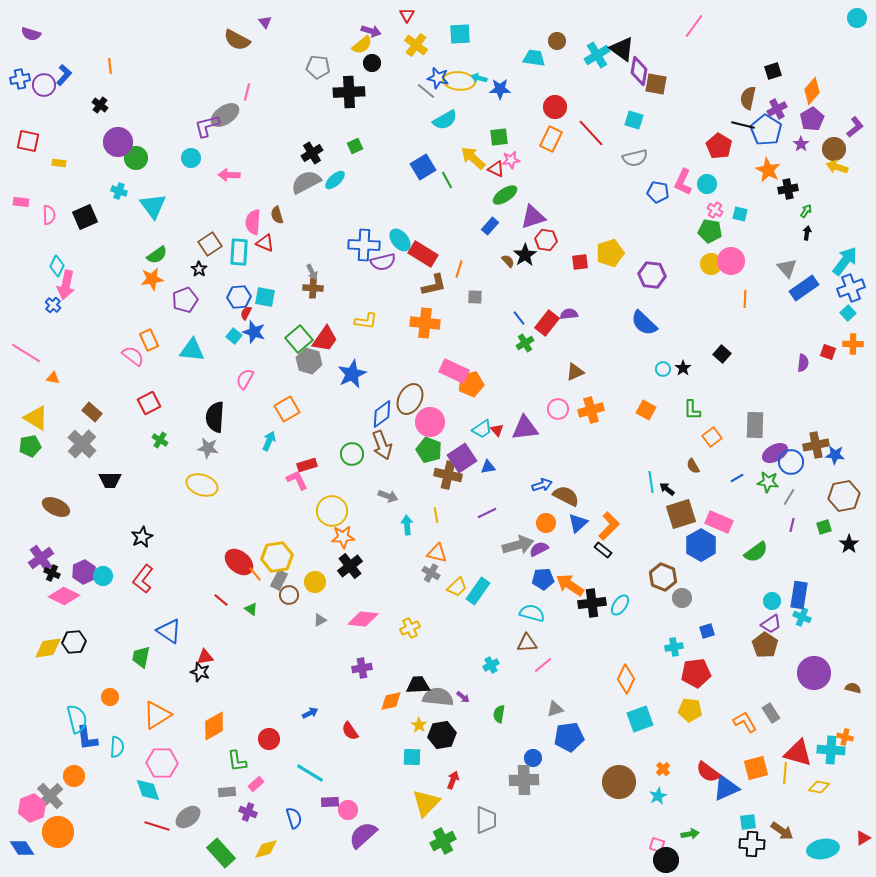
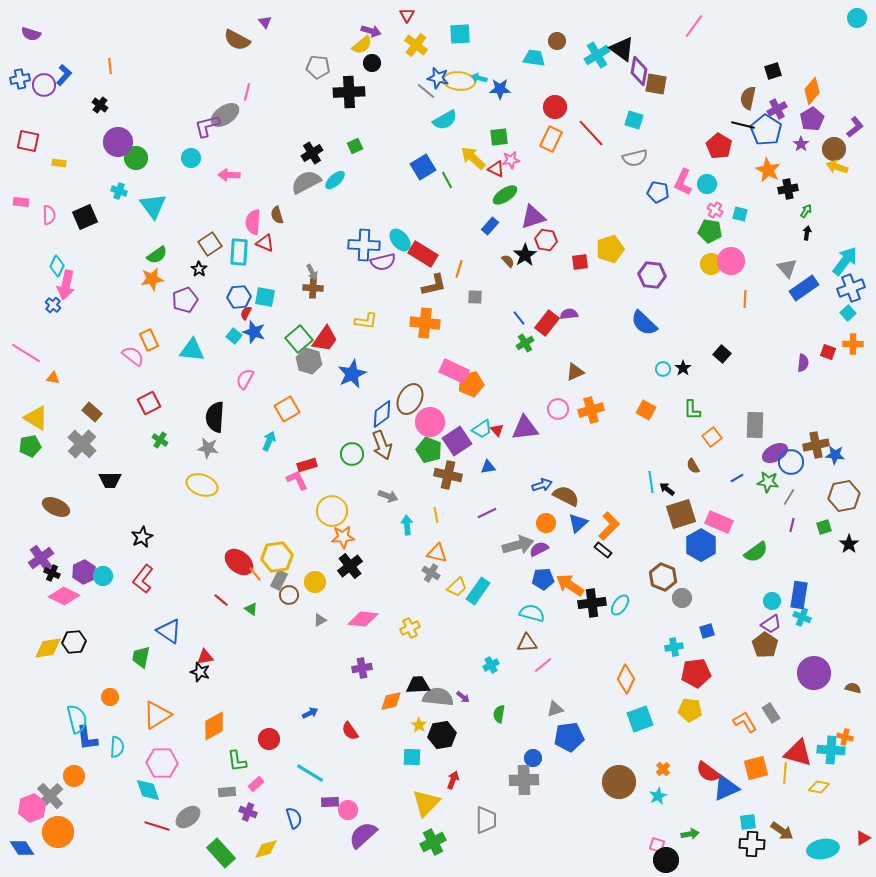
yellow pentagon at (610, 253): moved 4 px up
purple square at (462, 458): moved 5 px left, 17 px up
green cross at (443, 841): moved 10 px left, 1 px down
